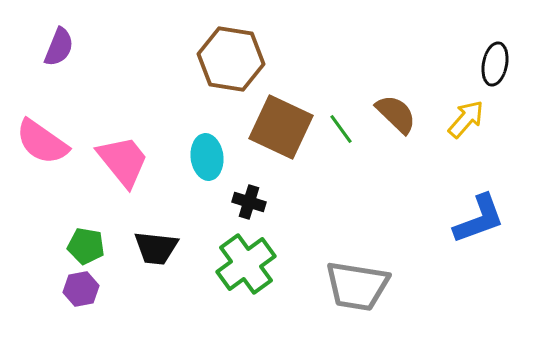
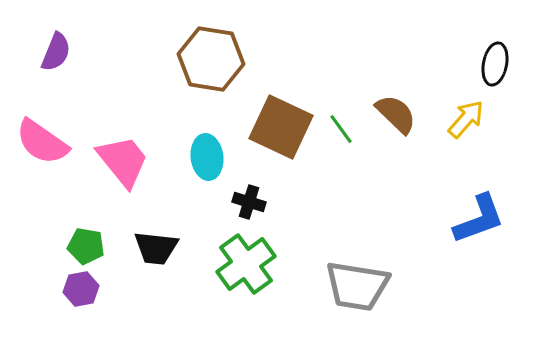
purple semicircle: moved 3 px left, 5 px down
brown hexagon: moved 20 px left
